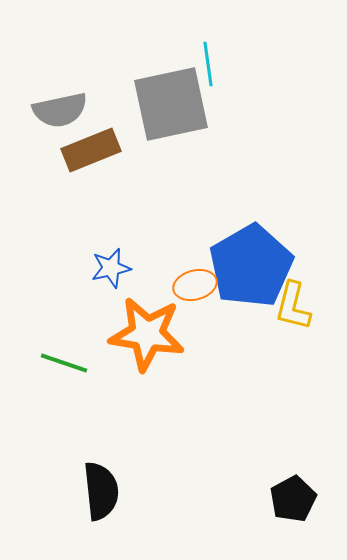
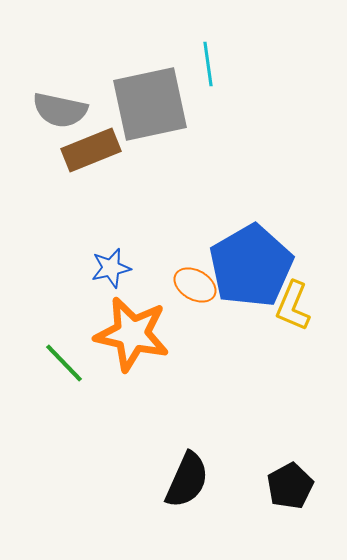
gray square: moved 21 px left
gray semicircle: rotated 24 degrees clockwise
orange ellipse: rotated 45 degrees clockwise
yellow L-shape: rotated 9 degrees clockwise
orange star: moved 15 px left; rotated 4 degrees clockwise
green line: rotated 27 degrees clockwise
black semicircle: moved 86 px right, 11 px up; rotated 30 degrees clockwise
black pentagon: moved 3 px left, 13 px up
